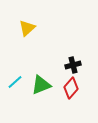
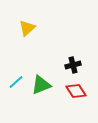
cyan line: moved 1 px right
red diamond: moved 5 px right, 3 px down; rotated 75 degrees counterclockwise
